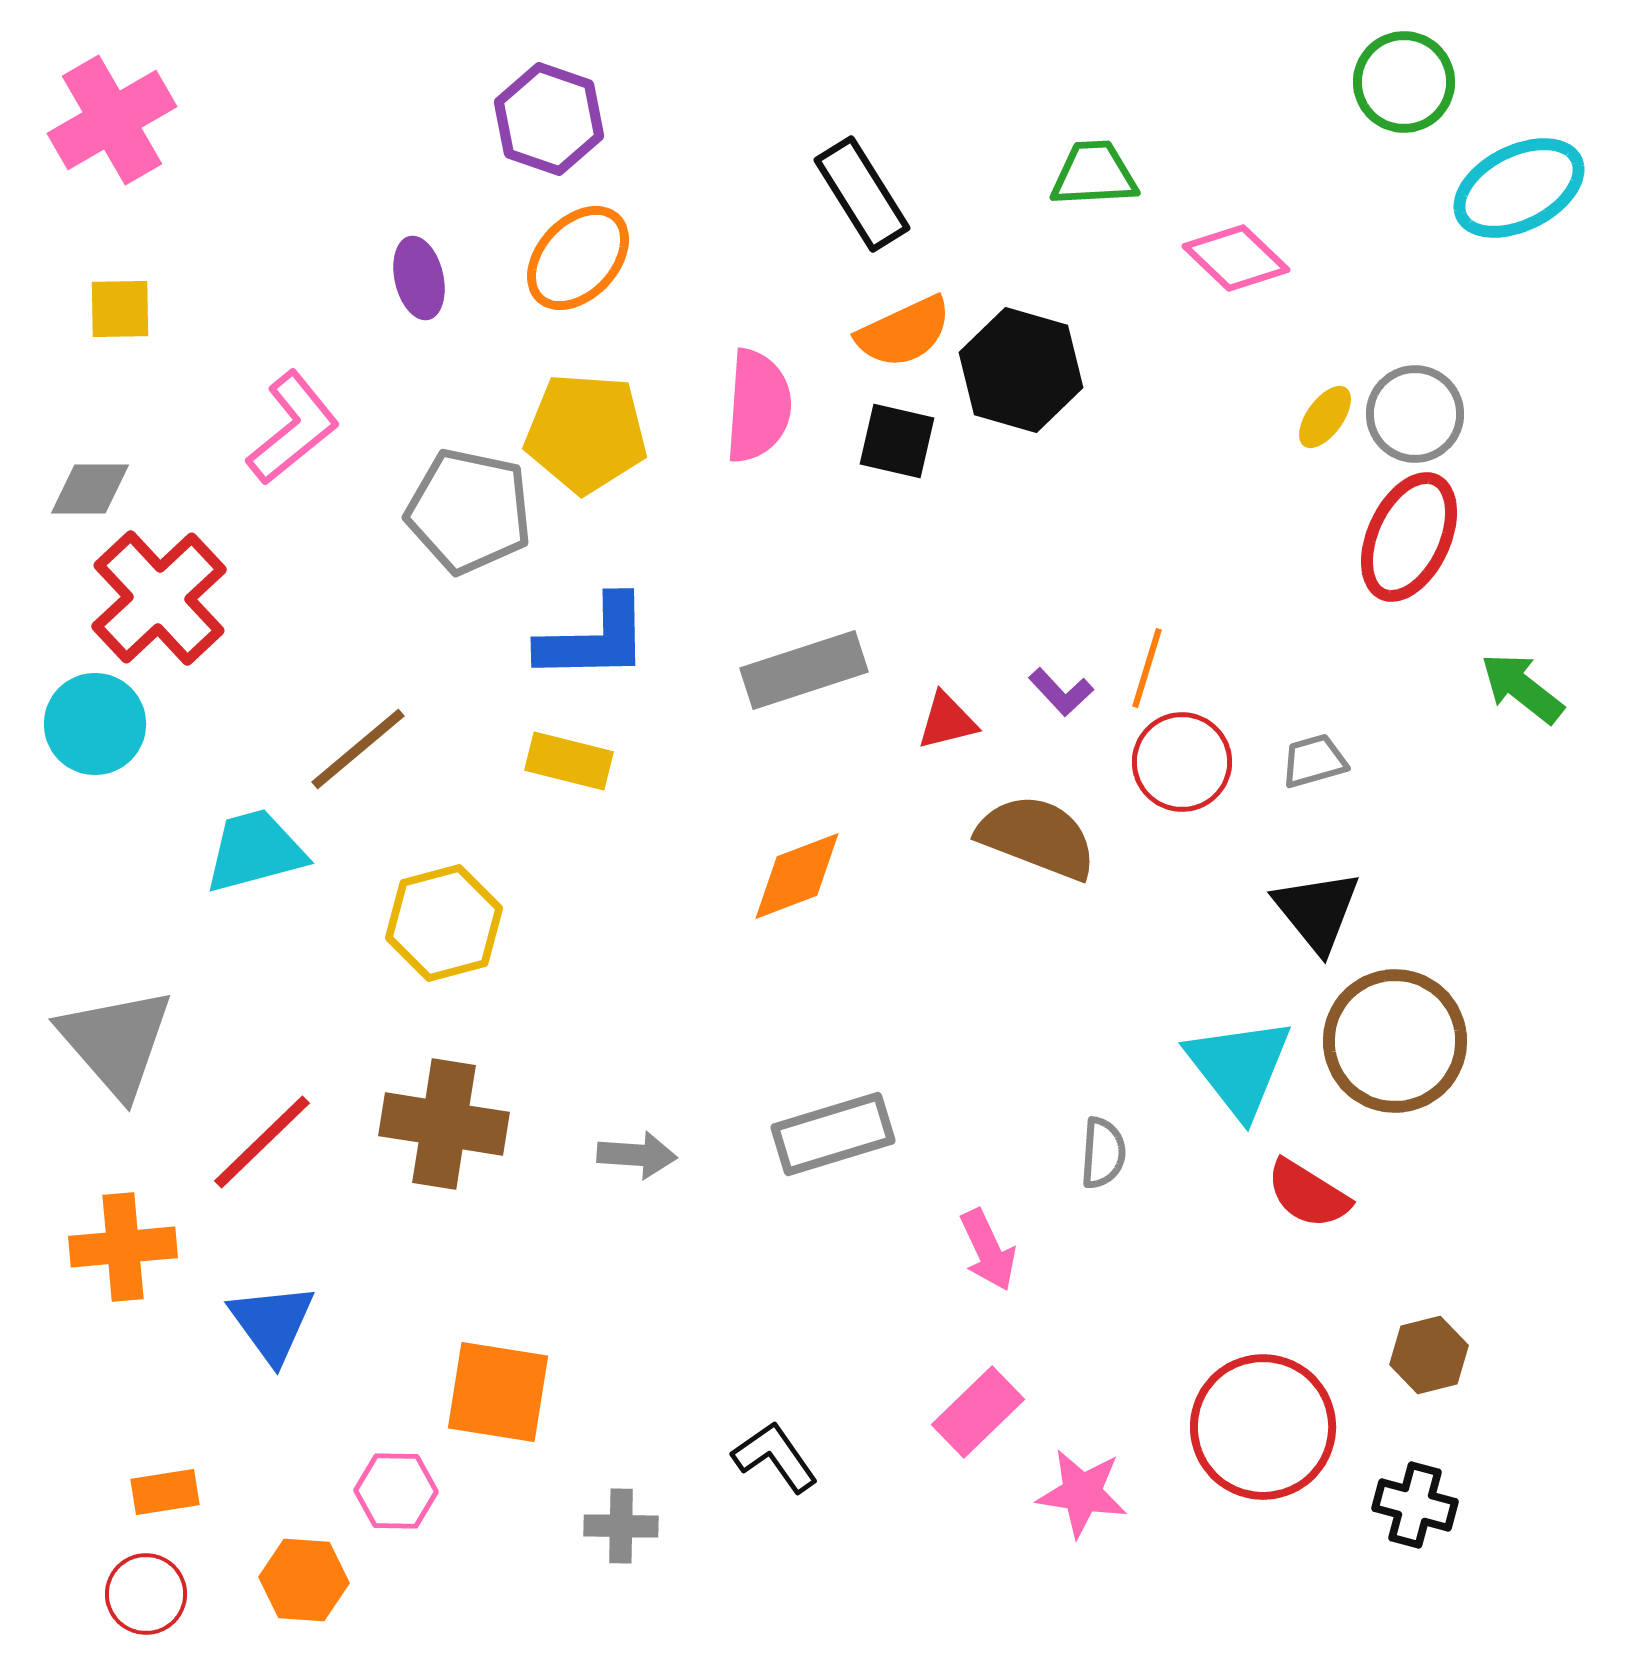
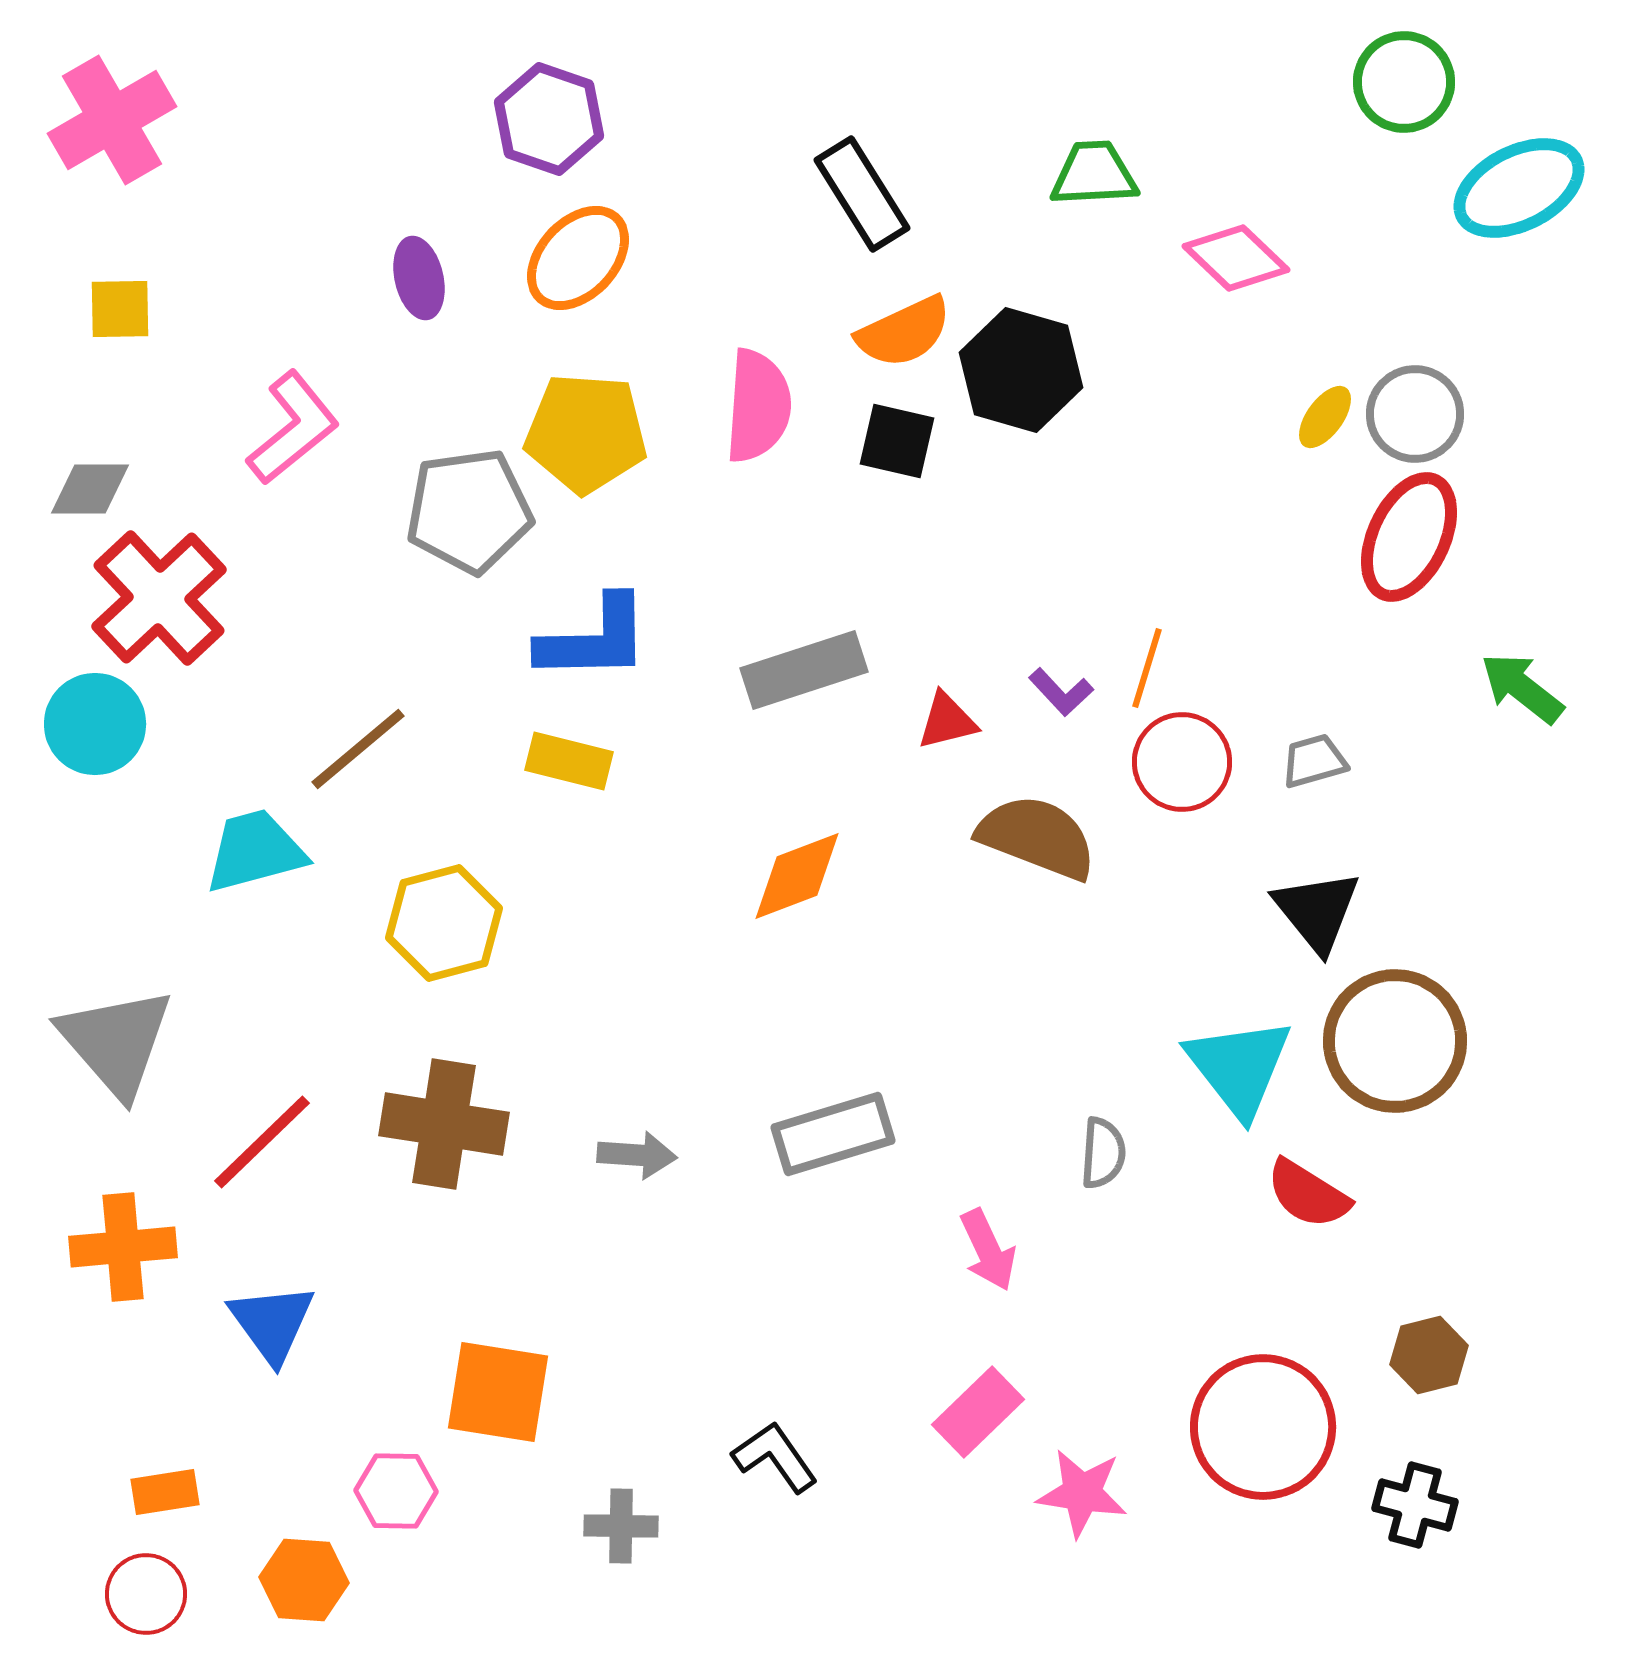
gray pentagon at (469, 511): rotated 20 degrees counterclockwise
